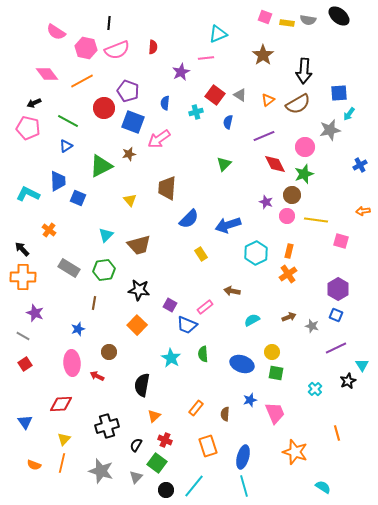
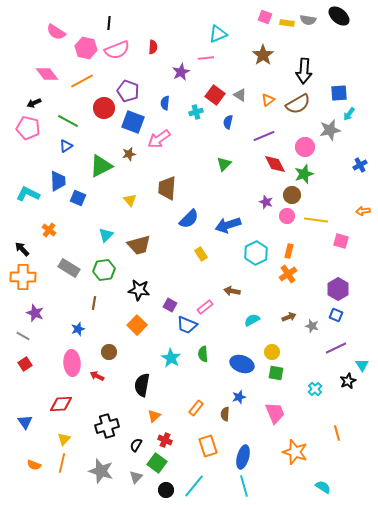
blue star at (250, 400): moved 11 px left, 3 px up
